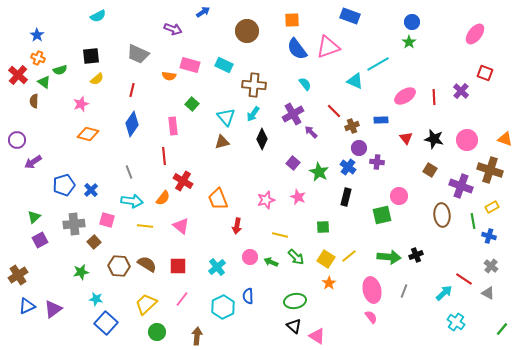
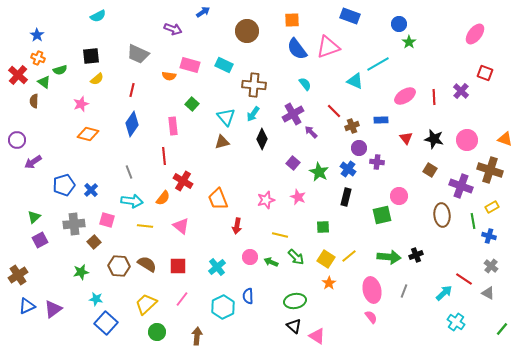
blue circle at (412, 22): moved 13 px left, 2 px down
blue cross at (348, 167): moved 2 px down
